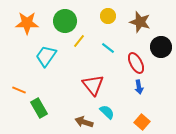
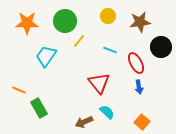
brown star: rotated 25 degrees counterclockwise
cyan line: moved 2 px right, 2 px down; rotated 16 degrees counterclockwise
red triangle: moved 6 px right, 2 px up
brown arrow: rotated 42 degrees counterclockwise
